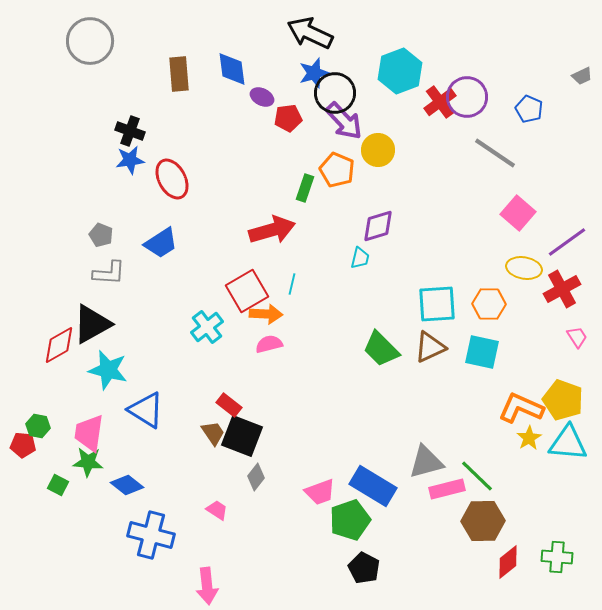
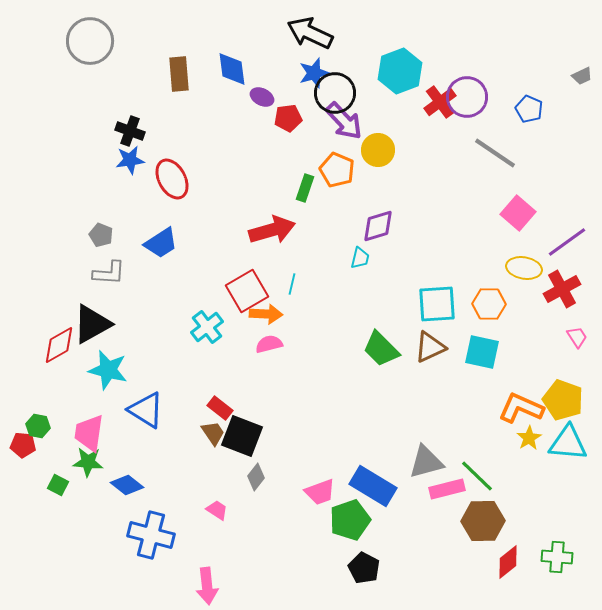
red rectangle at (229, 405): moved 9 px left, 3 px down
